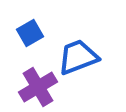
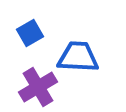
blue trapezoid: rotated 24 degrees clockwise
